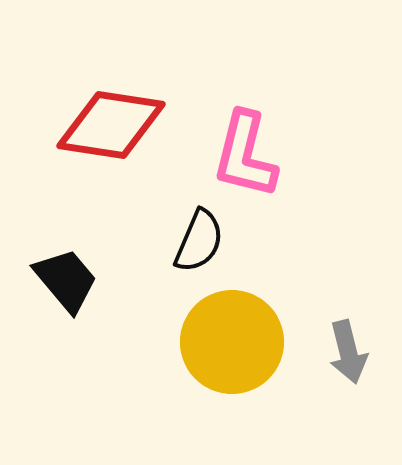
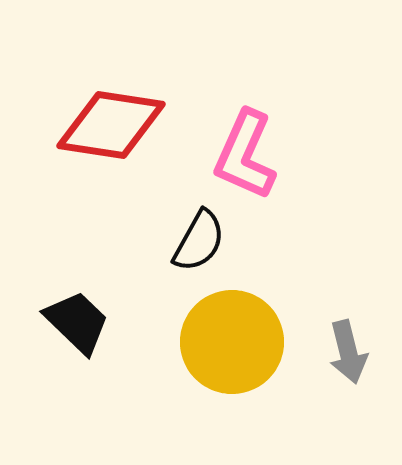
pink L-shape: rotated 10 degrees clockwise
black semicircle: rotated 6 degrees clockwise
black trapezoid: moved 11 px right, 42 px down; rotated 6 degrees counterclockwise
